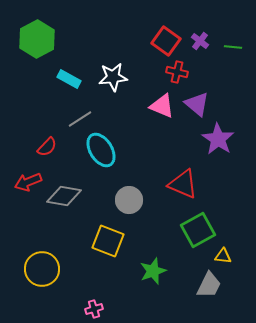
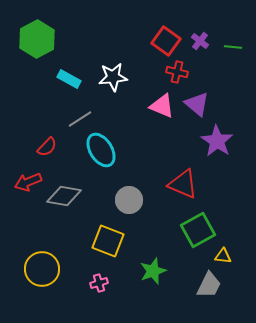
purple star: moved 1 px left, 2 px down
pink cross: moved 5 px right, 26 px up
